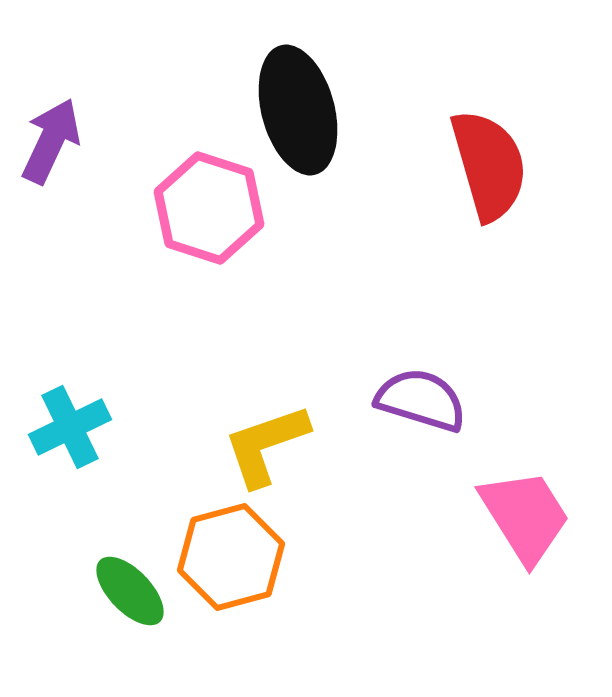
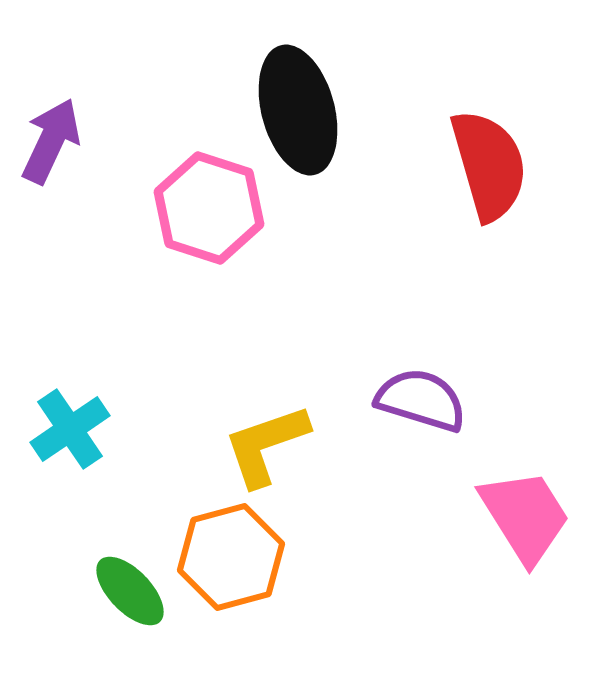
cyan cross: moved 2 px down; rotated 8 degrees counterclockwise
